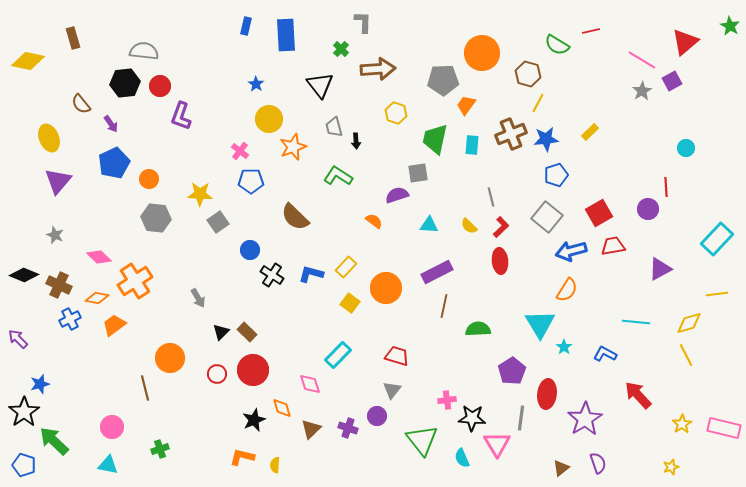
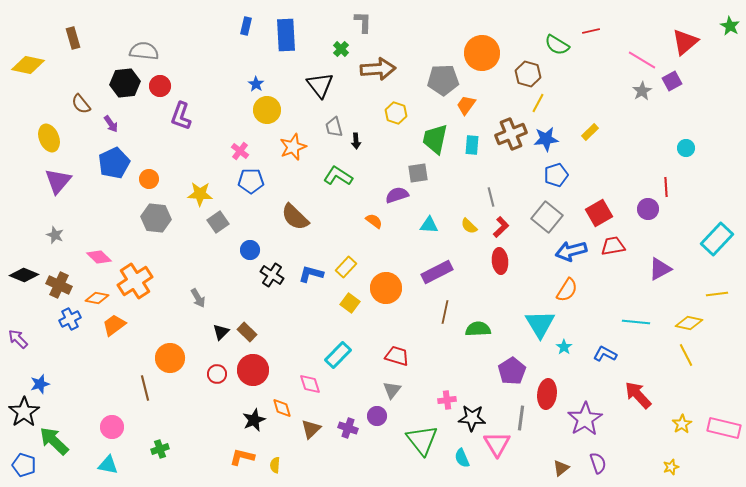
yellow diamond at (28, 61): moved 4 px down
yellow circle at (269, 119): moved 2 px left, 9 px up
brown line at (444, 306): moved 1 px right, 6 px down
yellow diamond at (689, 323): rotated 28 degrees clockwise
